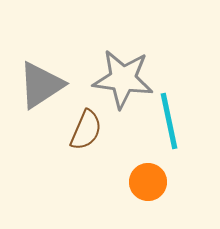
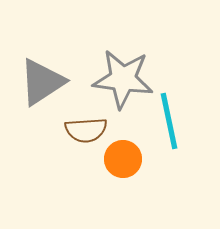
gray triangle: moved 1 px right, 3 px up
brown semicircle: rotated 63 degrees clockwise
orange circle: moved 25 px left, 23 px up
